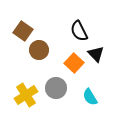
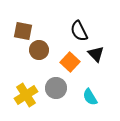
brown square: rotated 24 degrees counterclockwise
orange square: moved 4 px left, 1 px up
